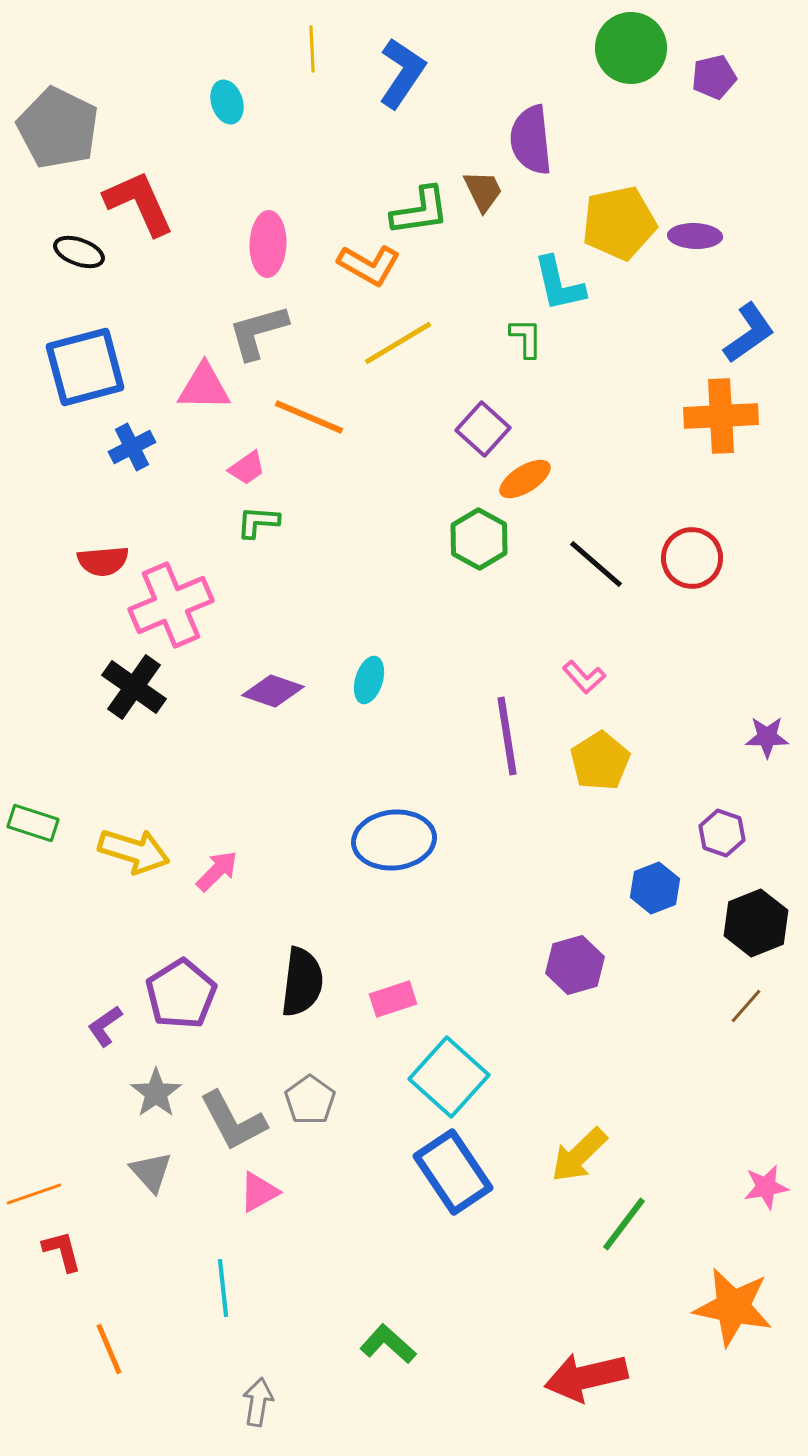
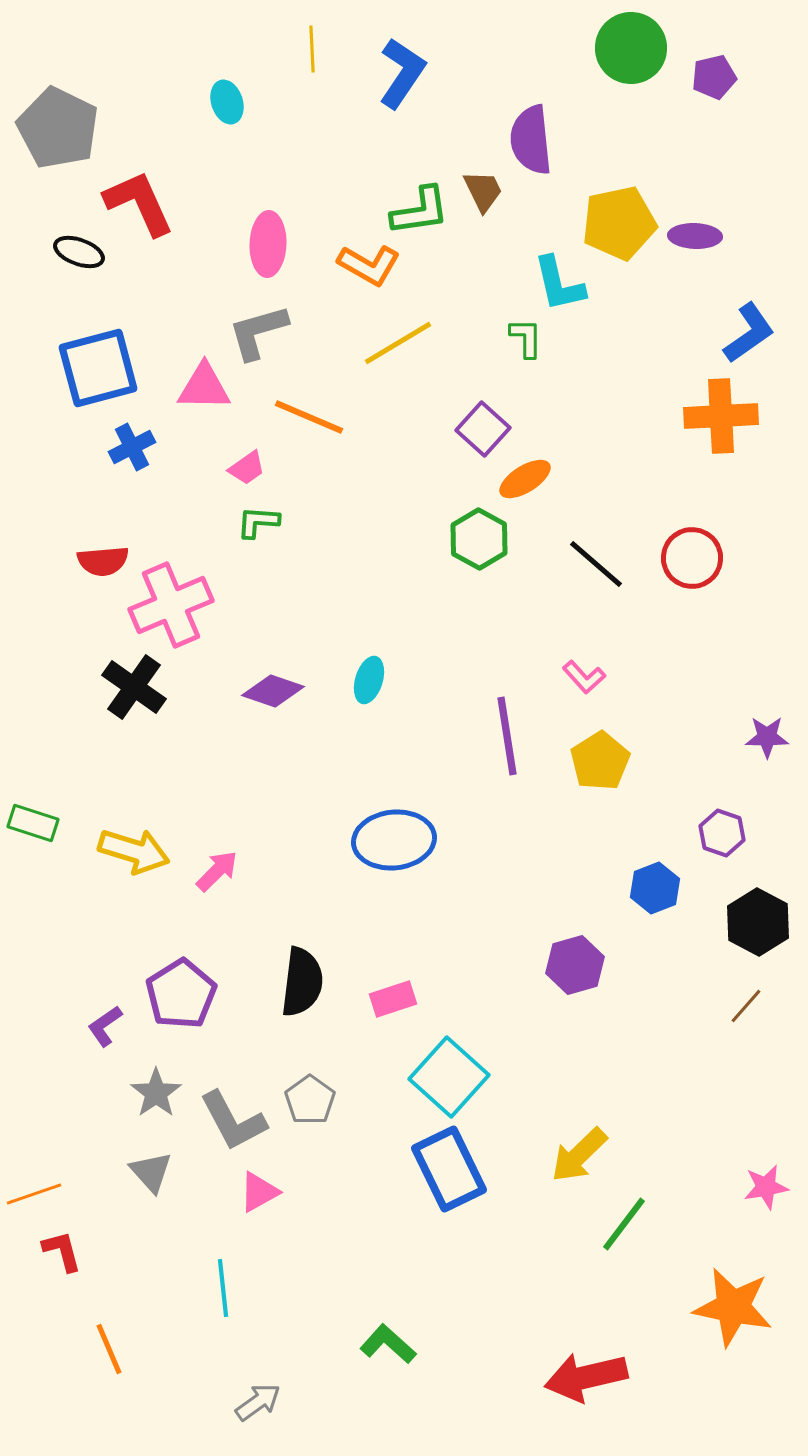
blue square at (85, 367): moved 13 px right, 1 px down
black hexagon at (756, 923): moved 2 px right, 1 px up; rotated 10 degrees counterclockwise
blue rectangle at (453, 1172): moved 4 px left, 3 px up; rotated 8 degrees clockwise
gray arrow at (258, 1402): rotated 45 degrees clockwise
